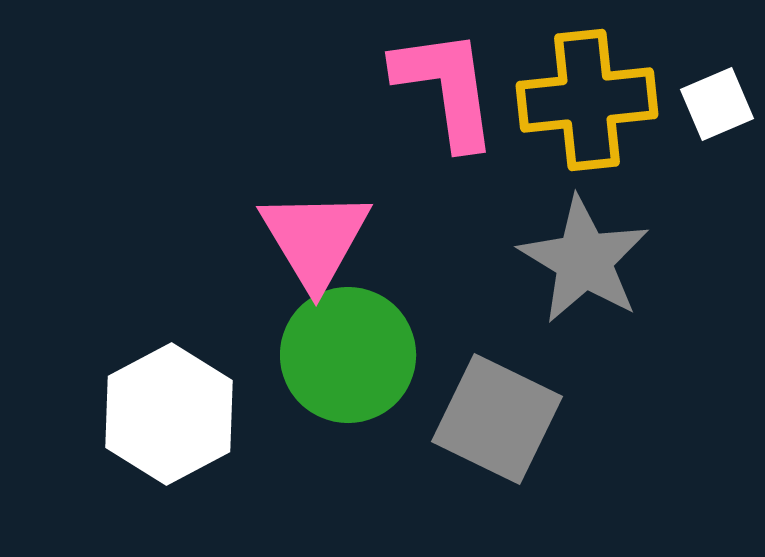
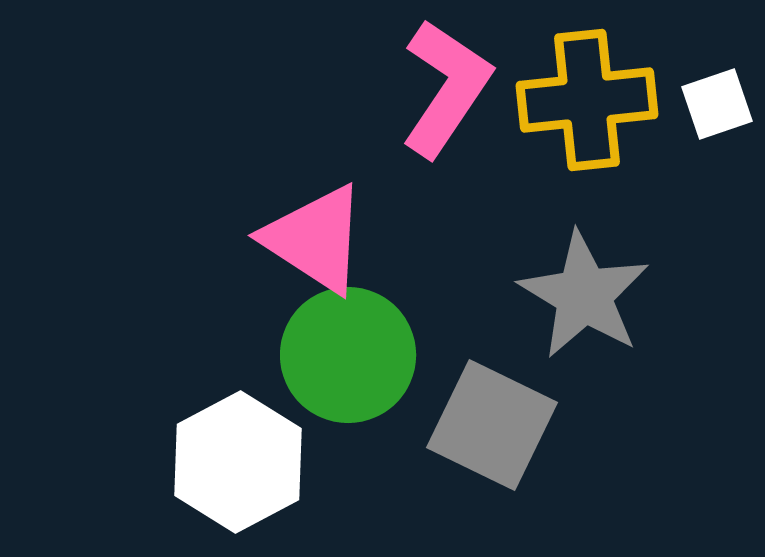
pink L-shape: rotated 42 degrees clockwise
white square: rotated 4 degrees clockwise
pink triangle: rotated 26 degrees counterclockwise
gray star: moved 35 px down
white hexagon: moved 69 px right, 48 px down
gray square: moved 5 px left, 6 px down
